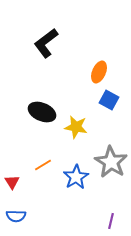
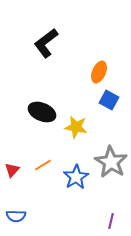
red triangle: moved 12 px up; rotated 14 degrees clockwise
